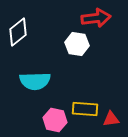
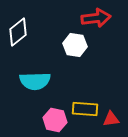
white hexagon: moved 2 px left, 1 px down
